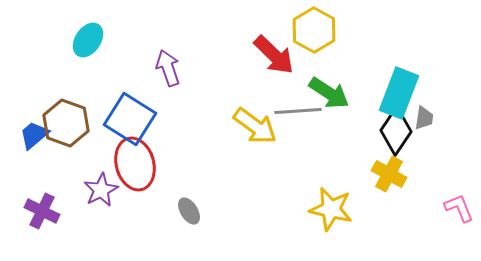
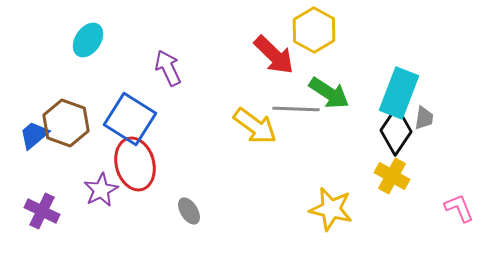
purple arrow: rotated 6 degrees counterclockwise
gray line: moved 2 px left, 2 px up; rotated 6 degrees clockwise
yellow cross: moved 3 px right, 2 px down
